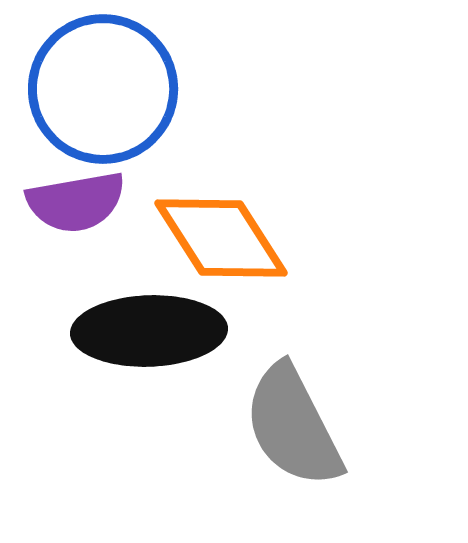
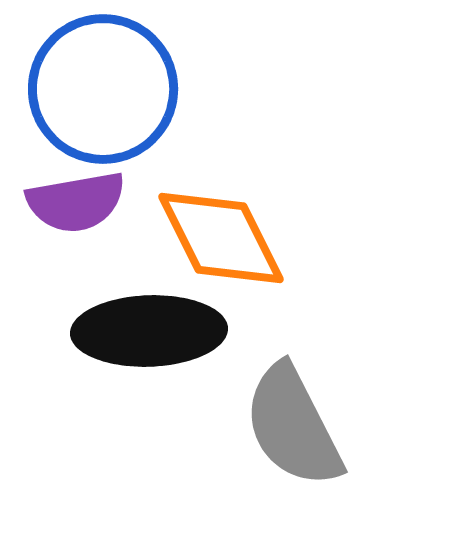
orange diamond: rotated 6 degrees clockwise
